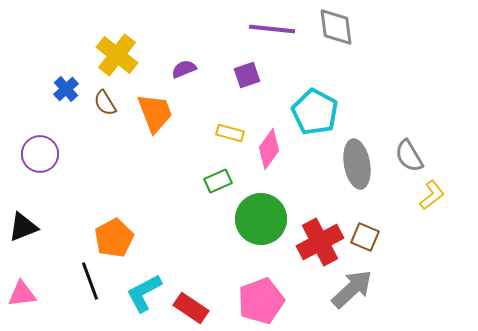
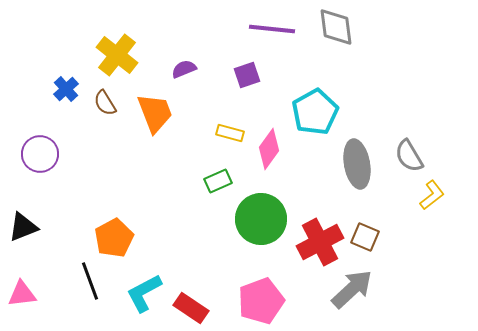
cyan pentagon: rotated 15 degrees clockwise
